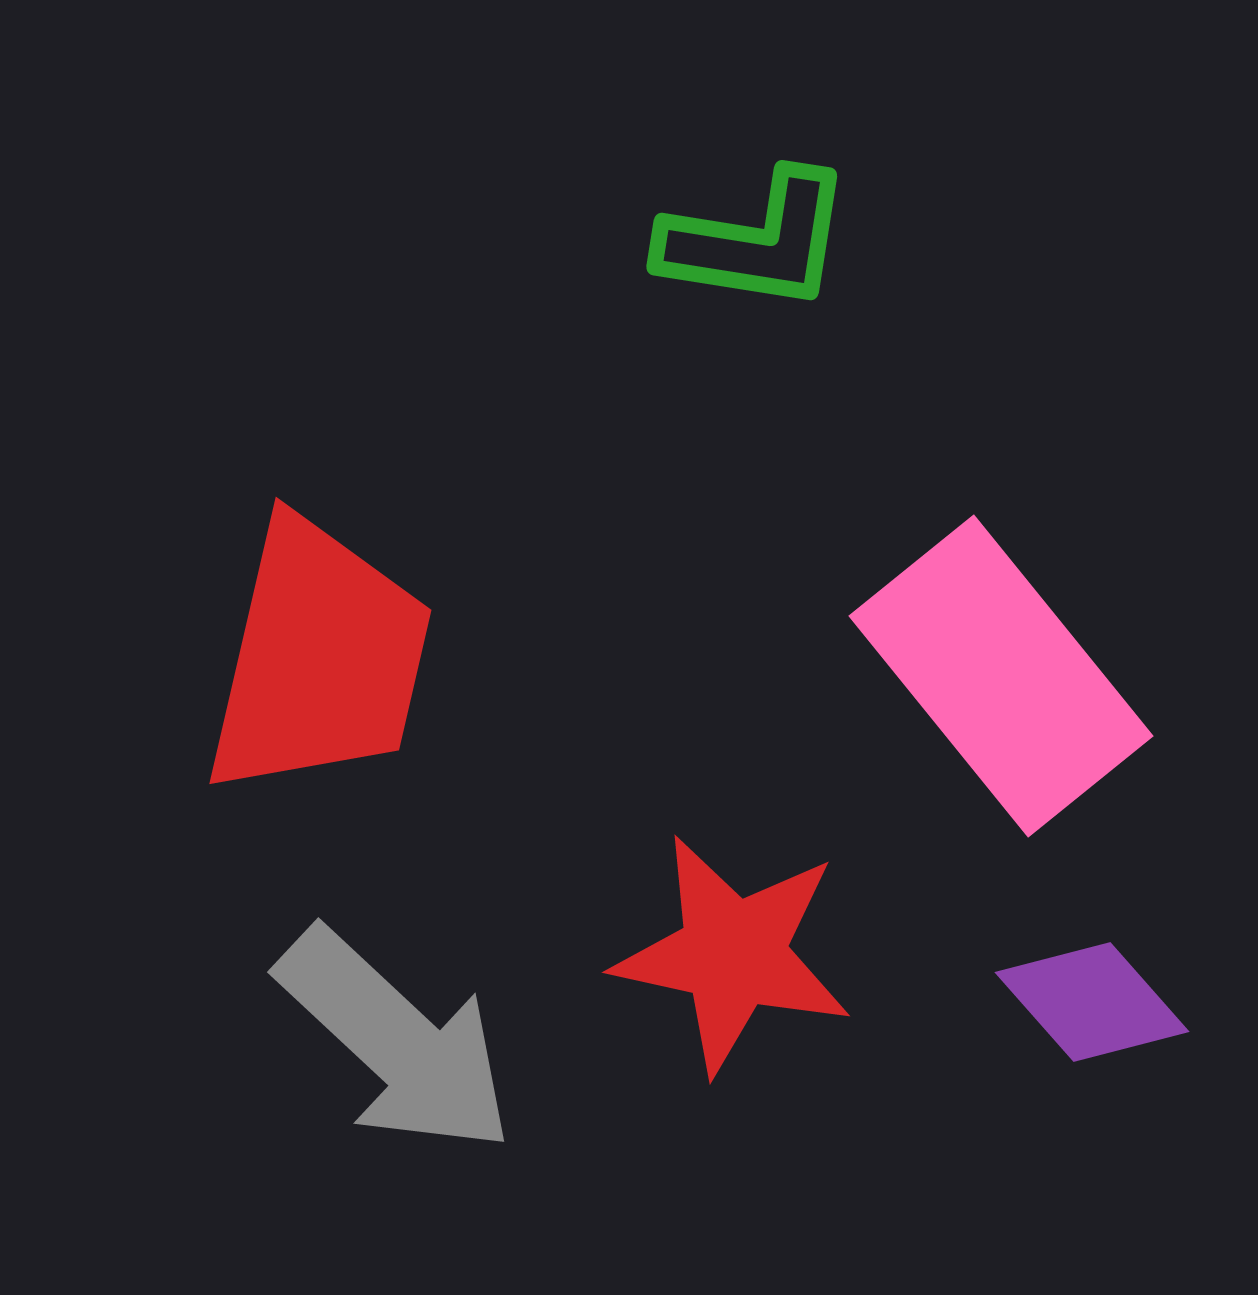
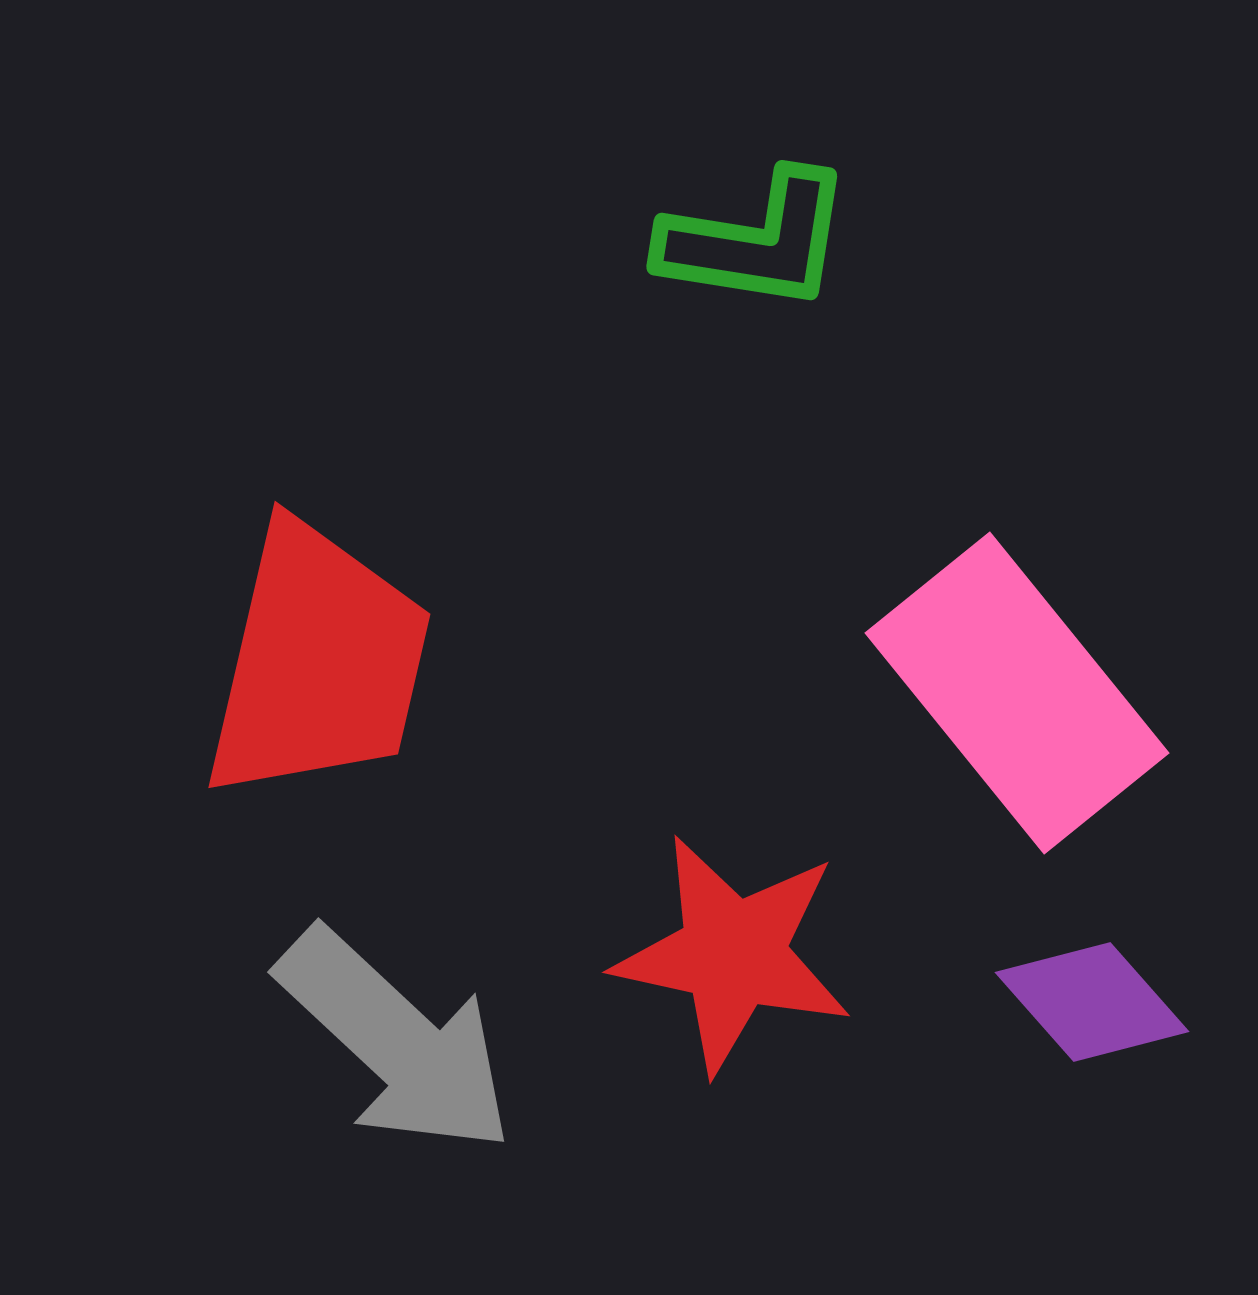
red trapezoid: moved 1 px left, 4 px down
pink rectangle: moved 16 px right, 17 px down
